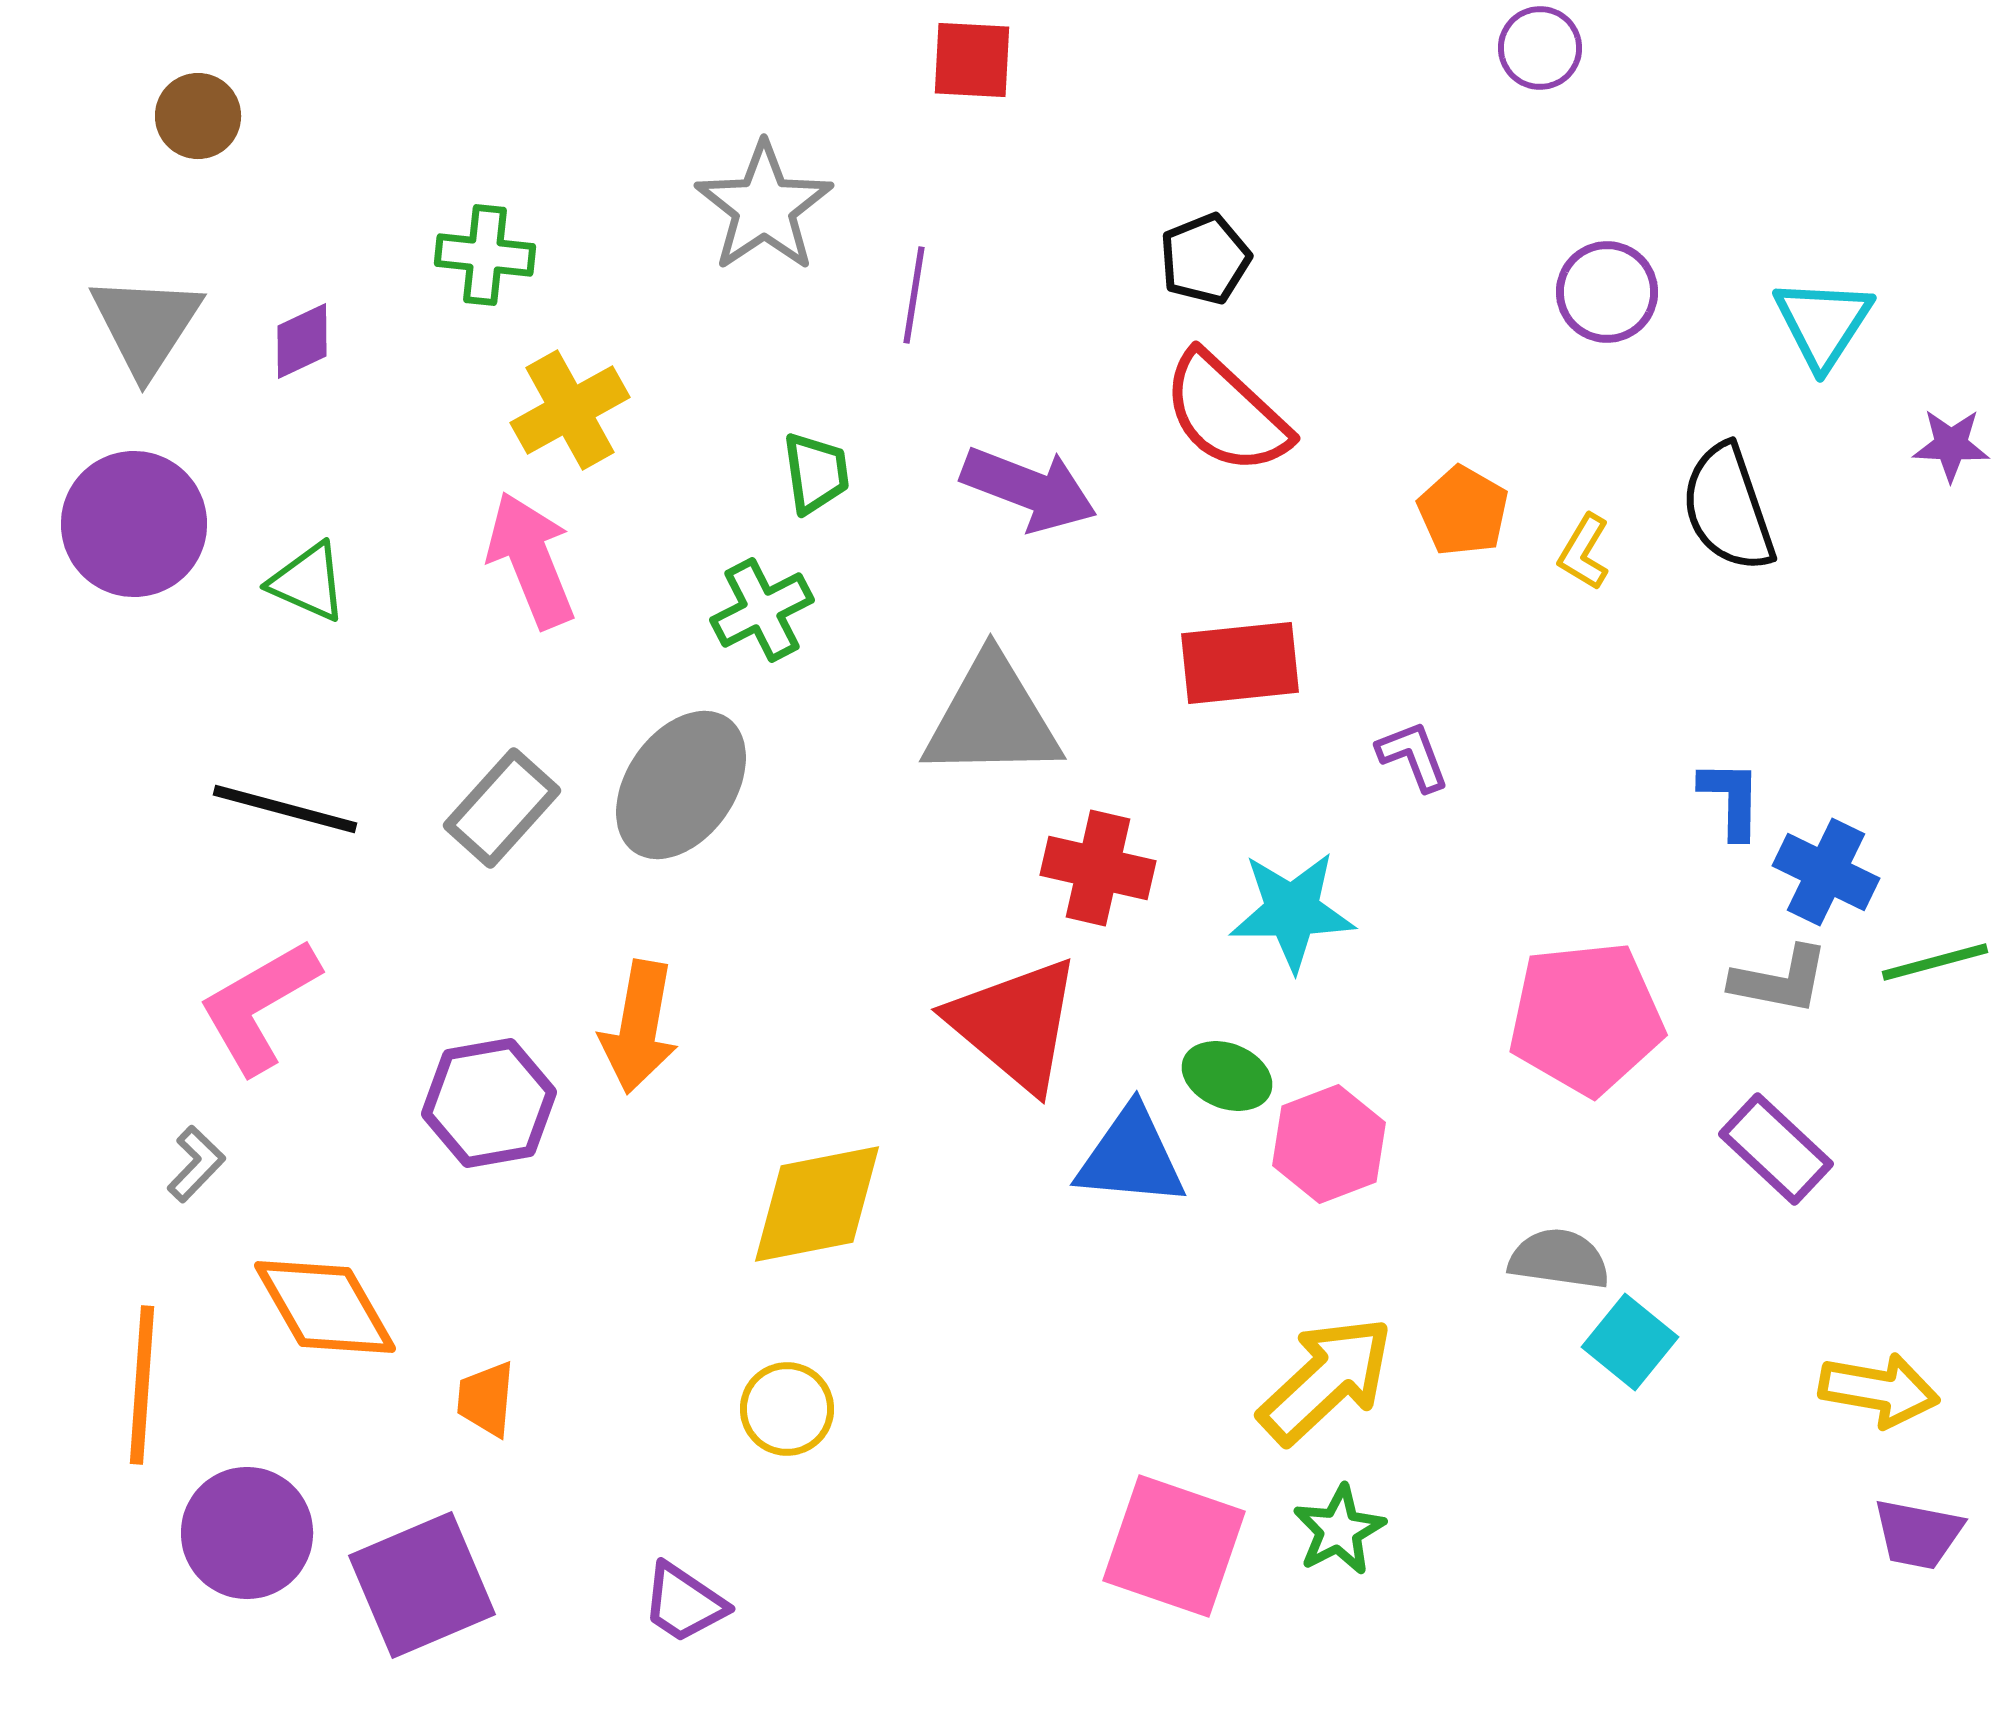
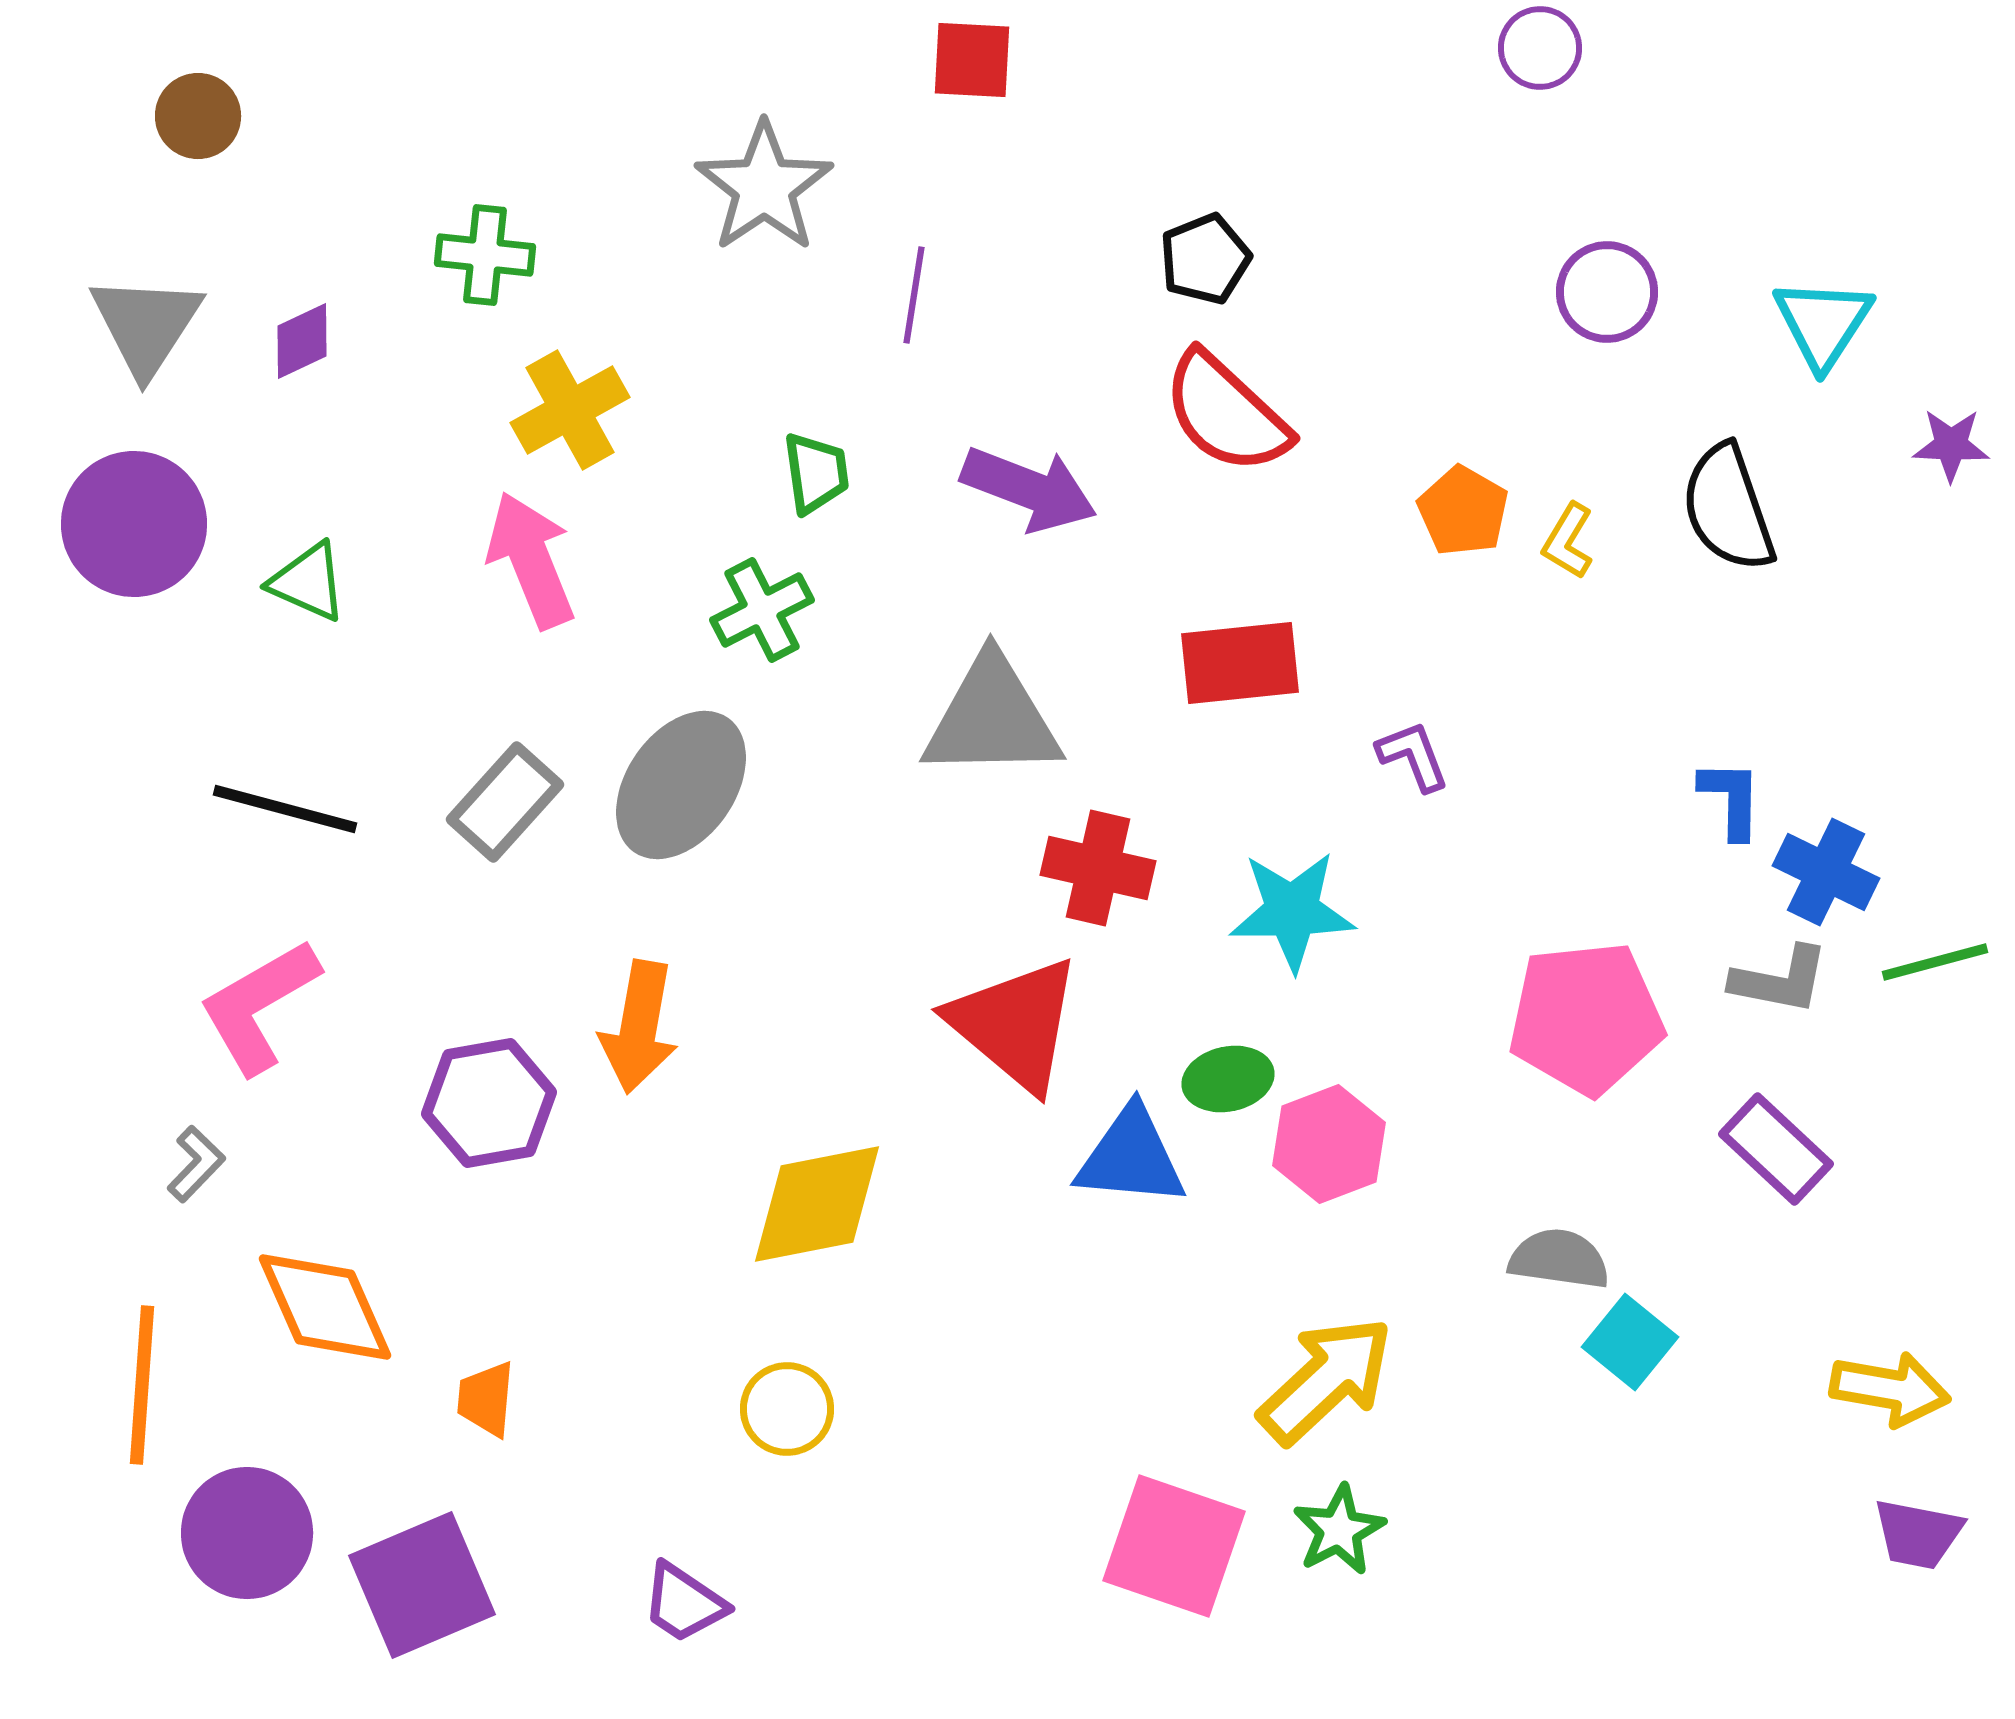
gray star at (764, 207): moved 20 px up
yellow L-shape at (1584, 552): moved 16 px left, 11 px up
gray rectangle at (502, 808): moved 3 px right, 6 px up
green ellipse at (1227, 1076): moved 1 px right, 3 px down; rotated 34 degrees counterclockwise
orange diamond at (325, 1307): rotated 6 degrees clockwise
yellow arrow at (1879, 1390): moved 11 px right, 1 px up
